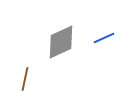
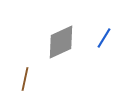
blue line: rotated 35 degrees counterclockwise
